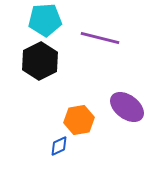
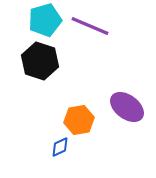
cyan pentagon: rotated 12 degrees counterclockwise
purple line: moved 10 px left, 12 px up; rotated 9 degrees clockwise
black hexagon: rotated 15 degrees counterclockwise
blue diamond: moved 1 px right, 1 px down
